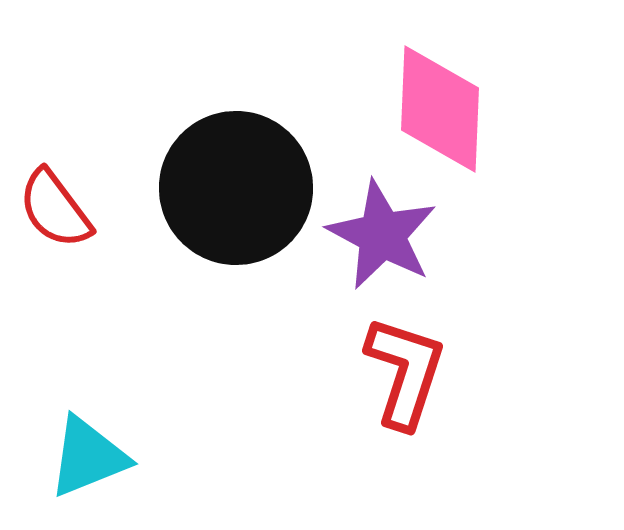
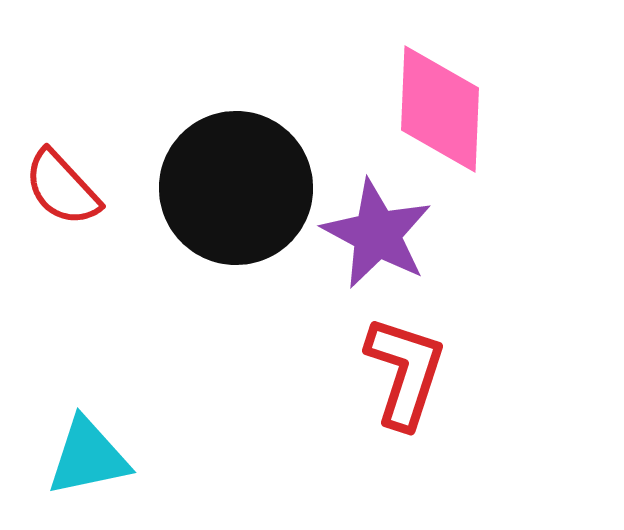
red semicircle: moved 7 px right, 21 px up; rotated 6 degrees counterclockwise
purple star: moved 5 px left, 1 px up
cyan triangle: rotated 10 degrees clockwise
